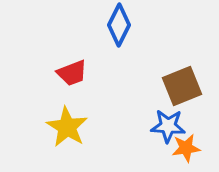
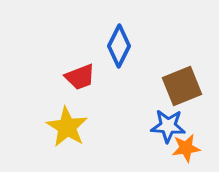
blue diamond: moved 21 px down
red trapezoid: moved 8 px right, 4 px down
